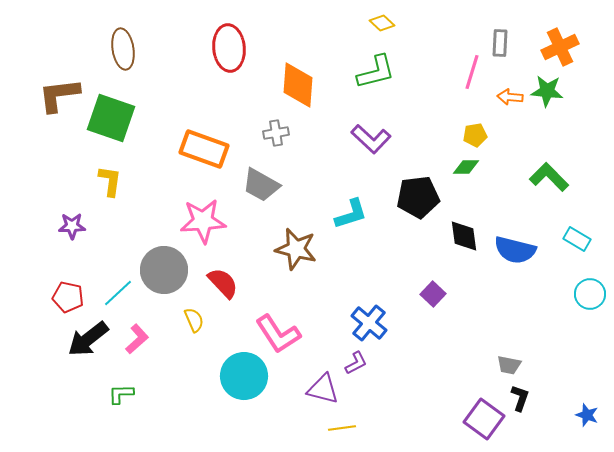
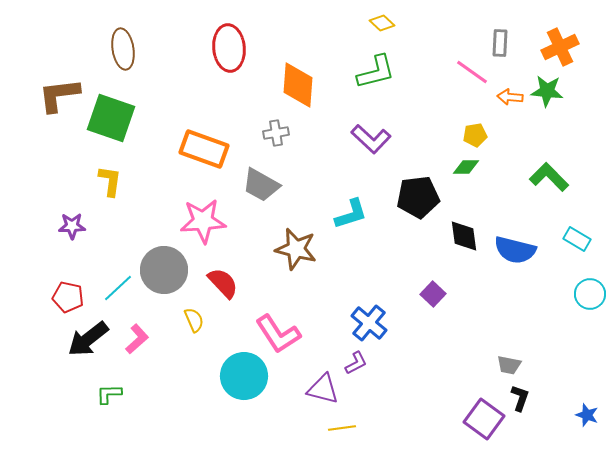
pink line at (472, 72): rotated 72 degrees counterclockwise
cyan line at (118, 293): moved 5 px up
green L-shape at (121, 394): moved 12 px left
